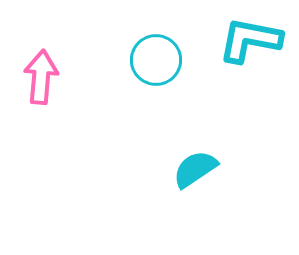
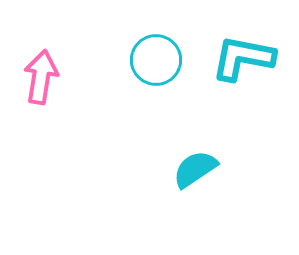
cyan L-shape: moved 7 px left, 18 px down
pink arrow: rotated 4 degrees clockwise
